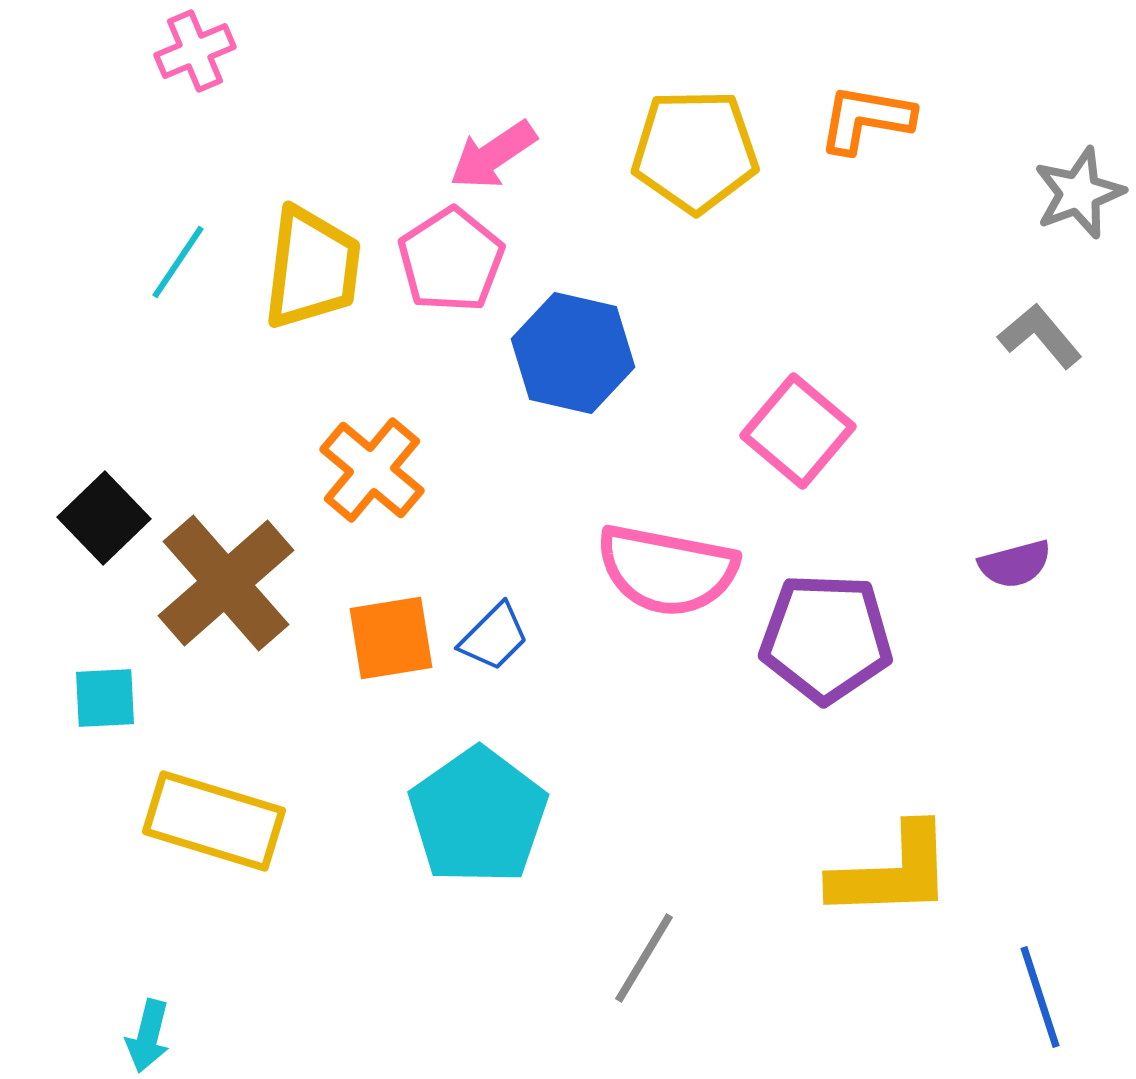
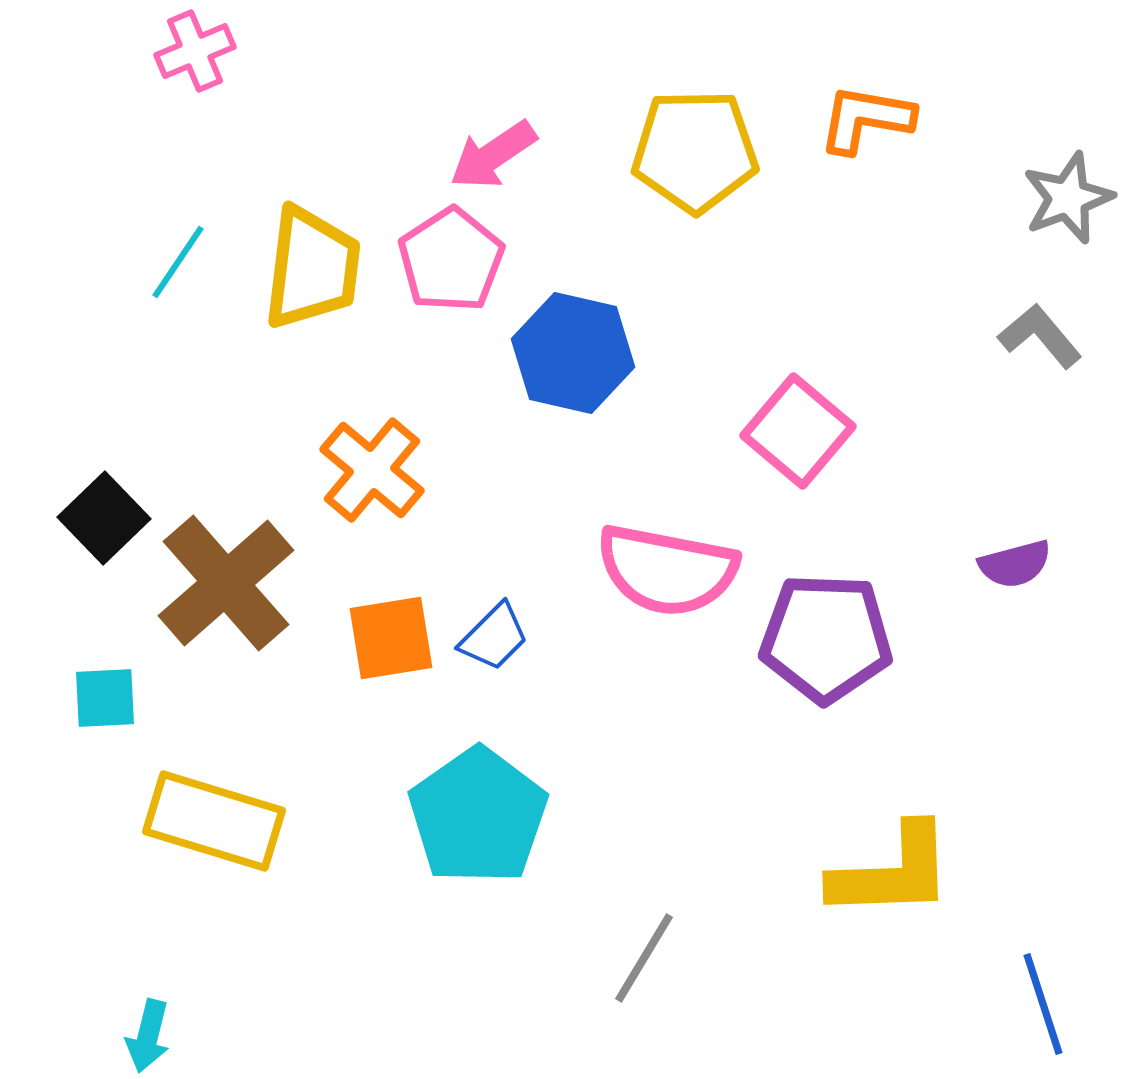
gray star: moved 11 px left, 5 px down
blue line: moved 3 px right, 7 px down
